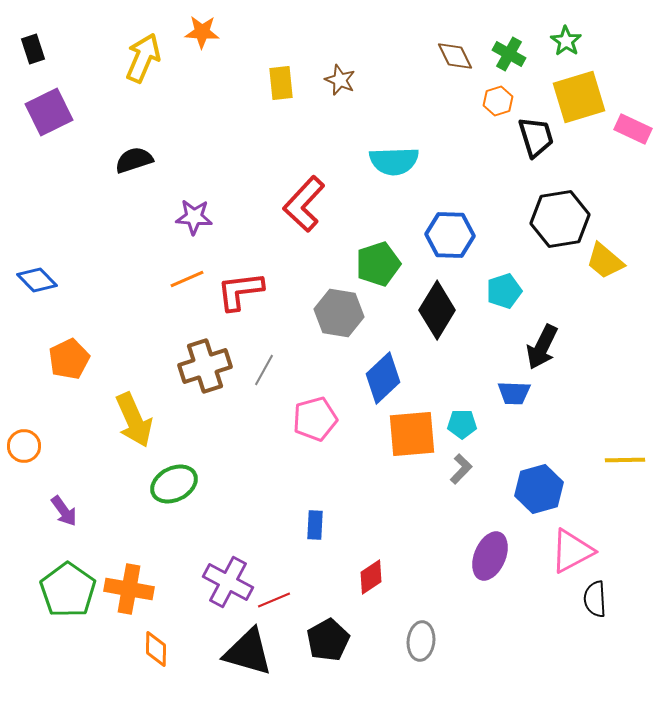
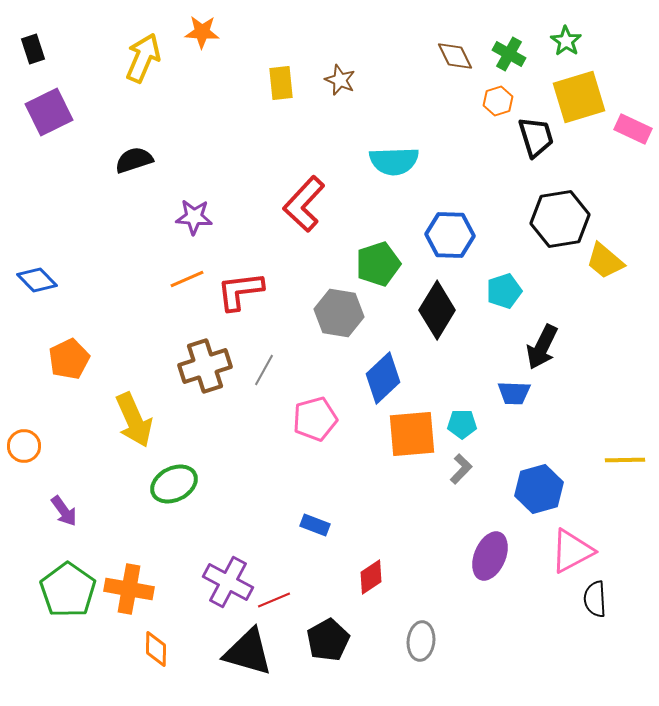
blue rectangle at (315, 525): rotated 72 degrees counterclockwise
